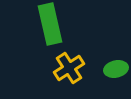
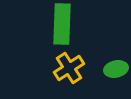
green rectangle: moved 12 px right; rotated 15 degrees clockwise
